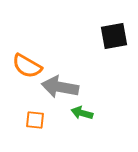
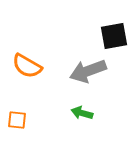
gray arrow: moved 28 px right, 16 px up; rotated 30 degrees counterclockwise
orange square: moved 18 px left
